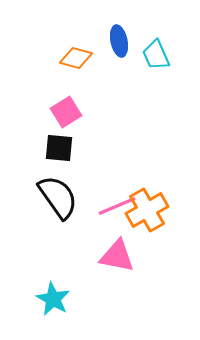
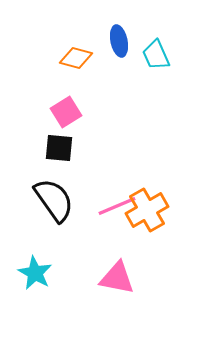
black semicircle: moved 4 px left, 3 px down
pink triangle: moved 22 px down
cyan star: moved 18 px left, 26 px up
